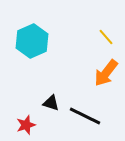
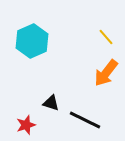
black line: moved 4 px down
